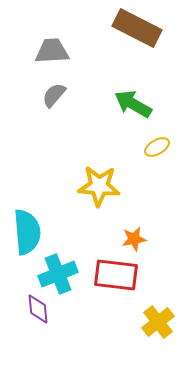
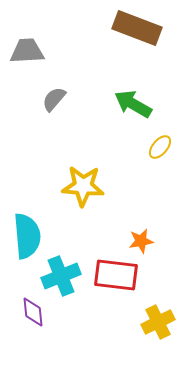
brown rectangle: rotated 6 degrees counterclockwise
gray trapezoid: moved 25 px left
gray semicircle: moved 4 px down
yellow ellipse: moved 3 px right; rotated 20 degrees counterclockwise
yellow star: moved 16 px left
cyan semicircle: moved 4 px down
orange star: moved 7 px right, 2 px down
cyan cross: moved 3 px right, 2 px down
purple diamond: moved 5 px left, 3 px down
yellow cross: rotated 12 degrees clockwise
